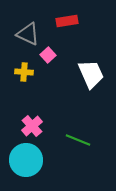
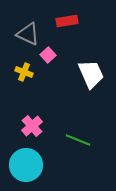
yellow cross: rotated 18 degrees clockwise
cyan circle: moved 5 px down
